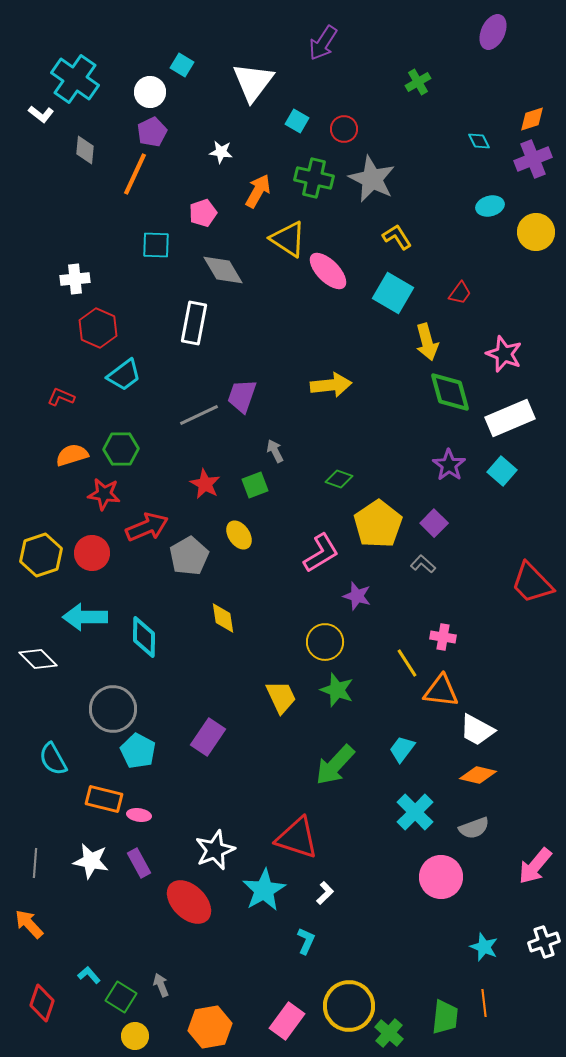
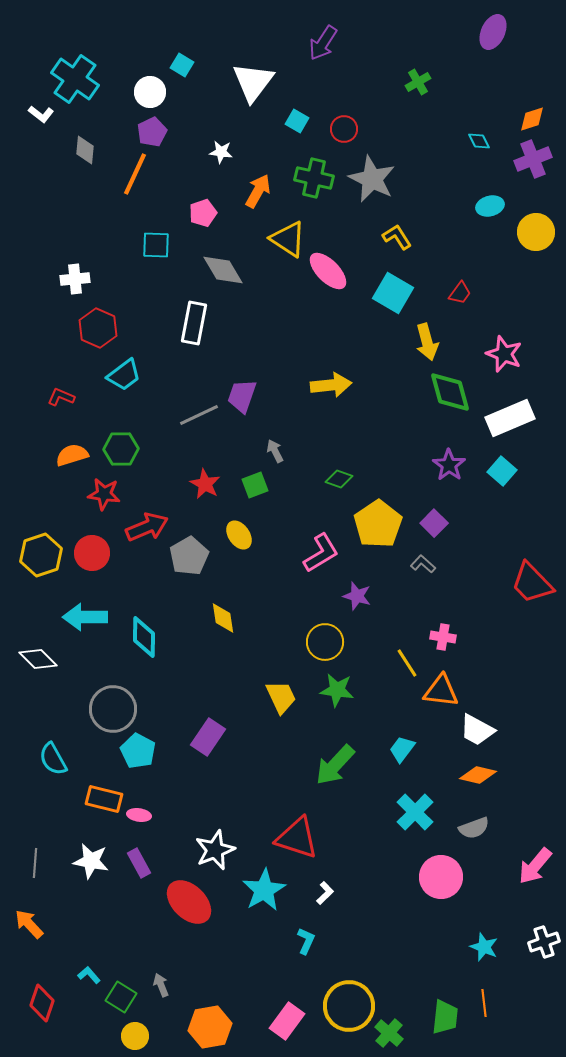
green star at (337, 690): rotated 12 degrees counterclockwise
